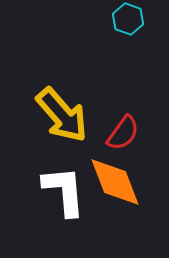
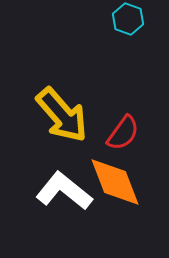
white L-shape: rotated 46 degrees counterclockwise
